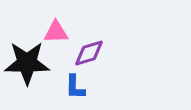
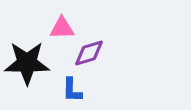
pink triangle: moved 6 px right, 4 px up
blue L-shape: moved 3 px left, 3 px down
